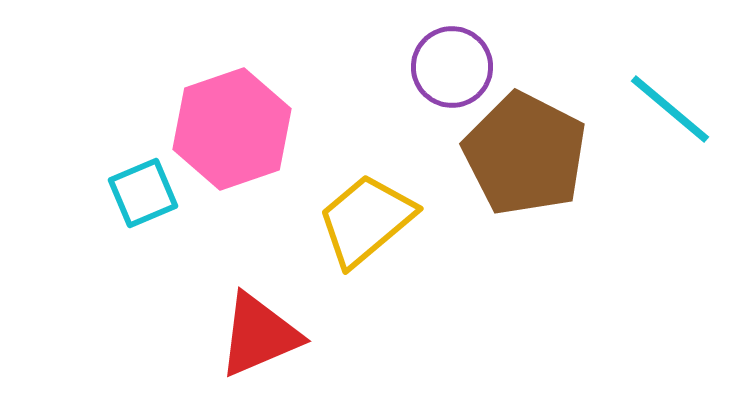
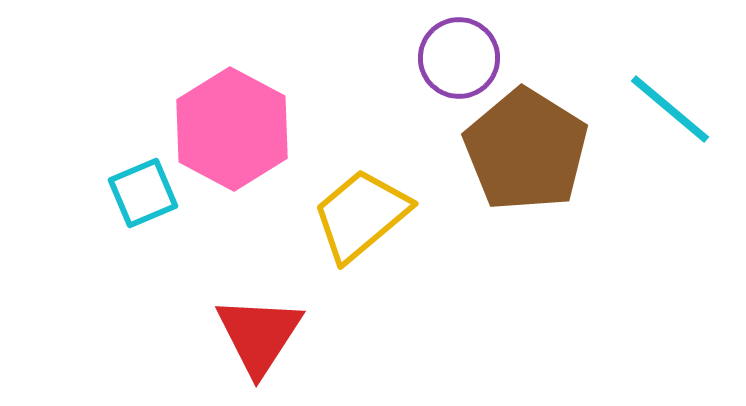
purple circle: moved 7 px right, 9 px up
pink hexagon: rotated 13 degrees counterclockwise
brown pentagon: moved 1 px right, 4 px up; rotated 5 degrees clockwise
yellow trapezoid: moved 5 px left, 5 px up
red triangle: rotated 34 degrees counterclockwise
